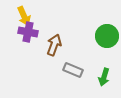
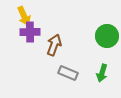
purple cross: moved 2 px right; rotated 12 degrees counterclockwise
gray rectangle: moved 5 px left, 3 px down
green arrow: moved 2 px left, 4 px up
